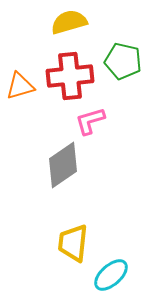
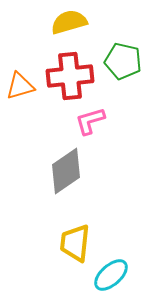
gray diamond: moved 3 px right, 6 px down
yellow trapezoid: moved 2 px right
